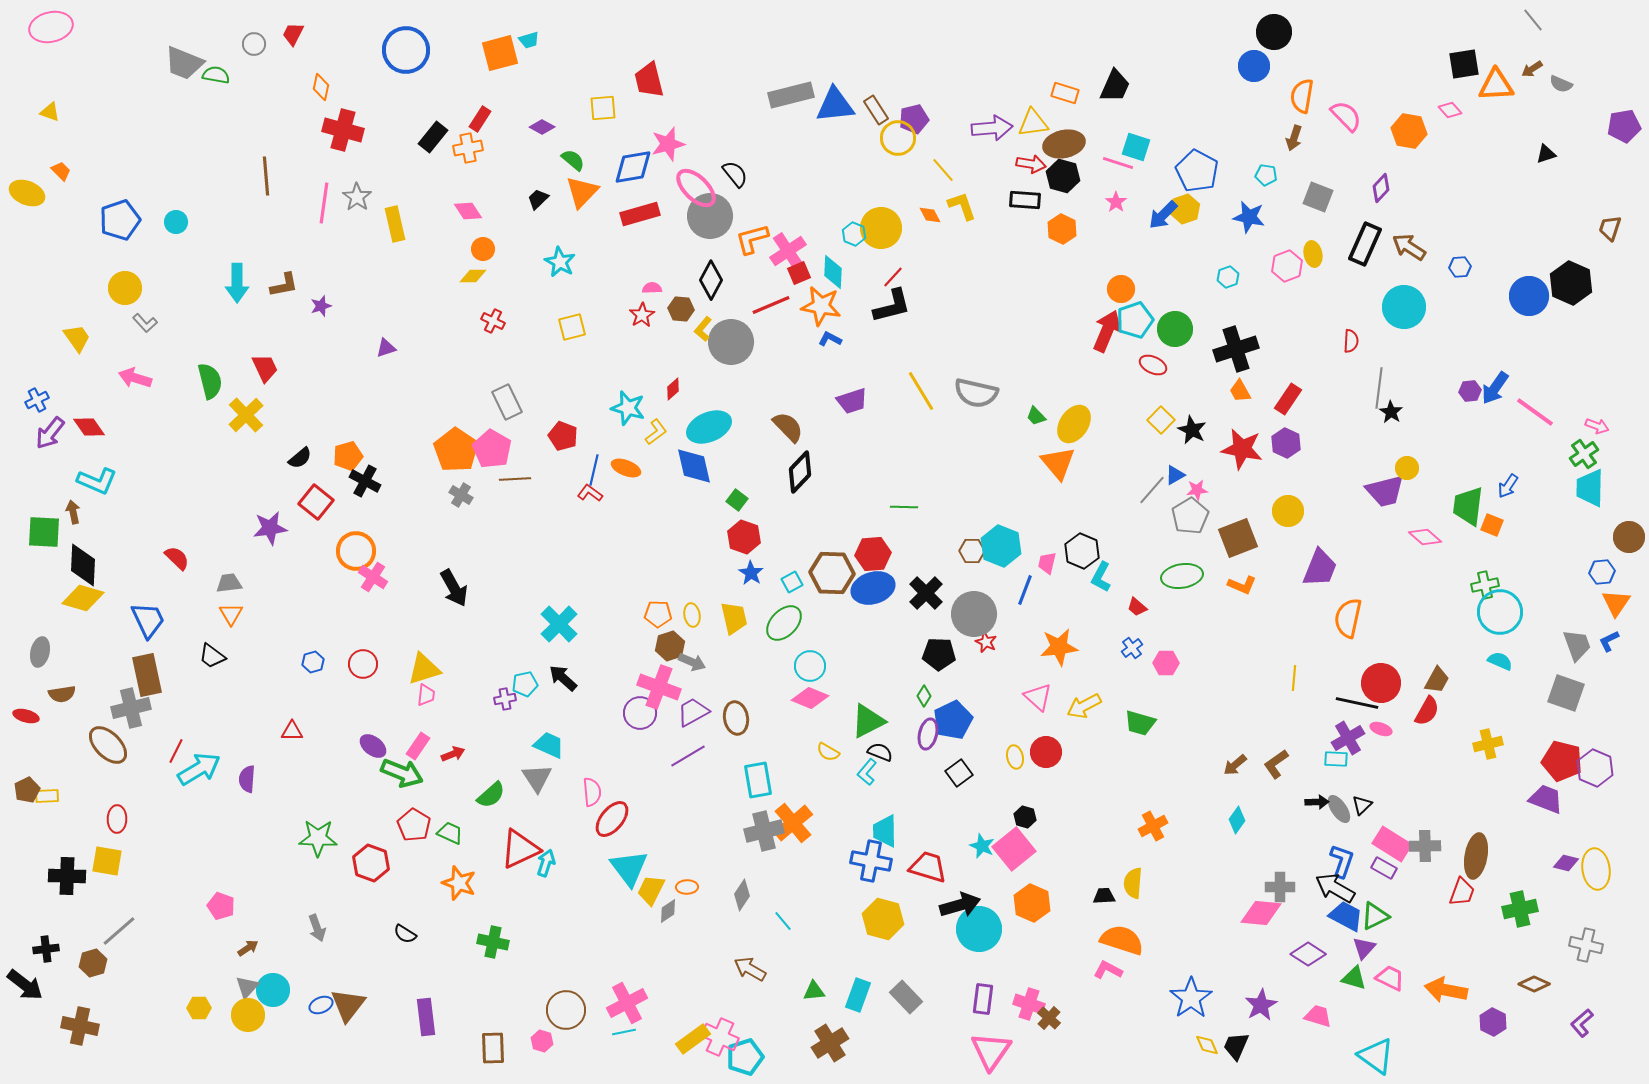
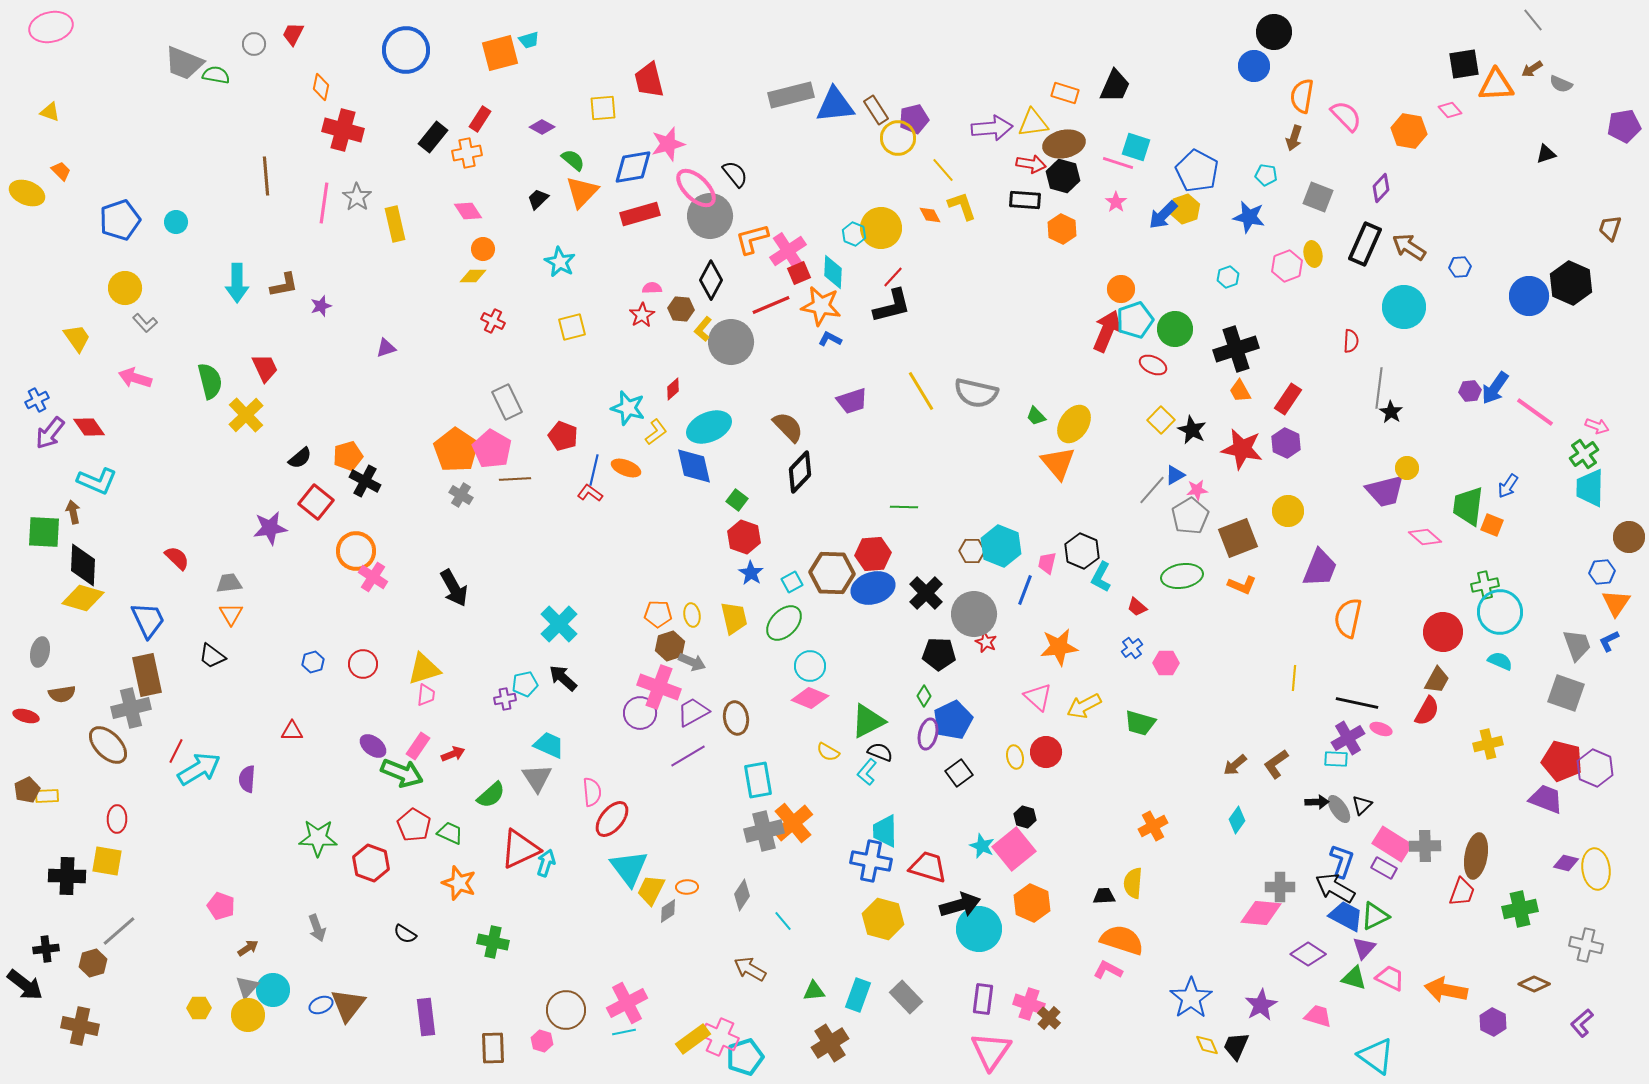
orange cross at (468, 148): moved 1 px left, 5 px down
red circle at (1381, 683): moved 62 px right, 51 px up
